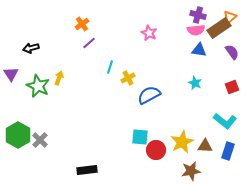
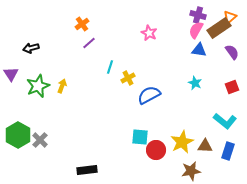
pink semicircle: rotated 126 degrees clockwise
yellow arrow: moved 3 px right, 8 px down
green star: rotated 25 degrees clockwise
